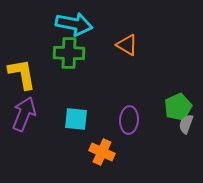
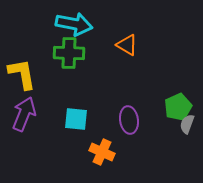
purple ellipse: rotated 12 degrees counterclockwise
gray semicircle: moved 1 px right
